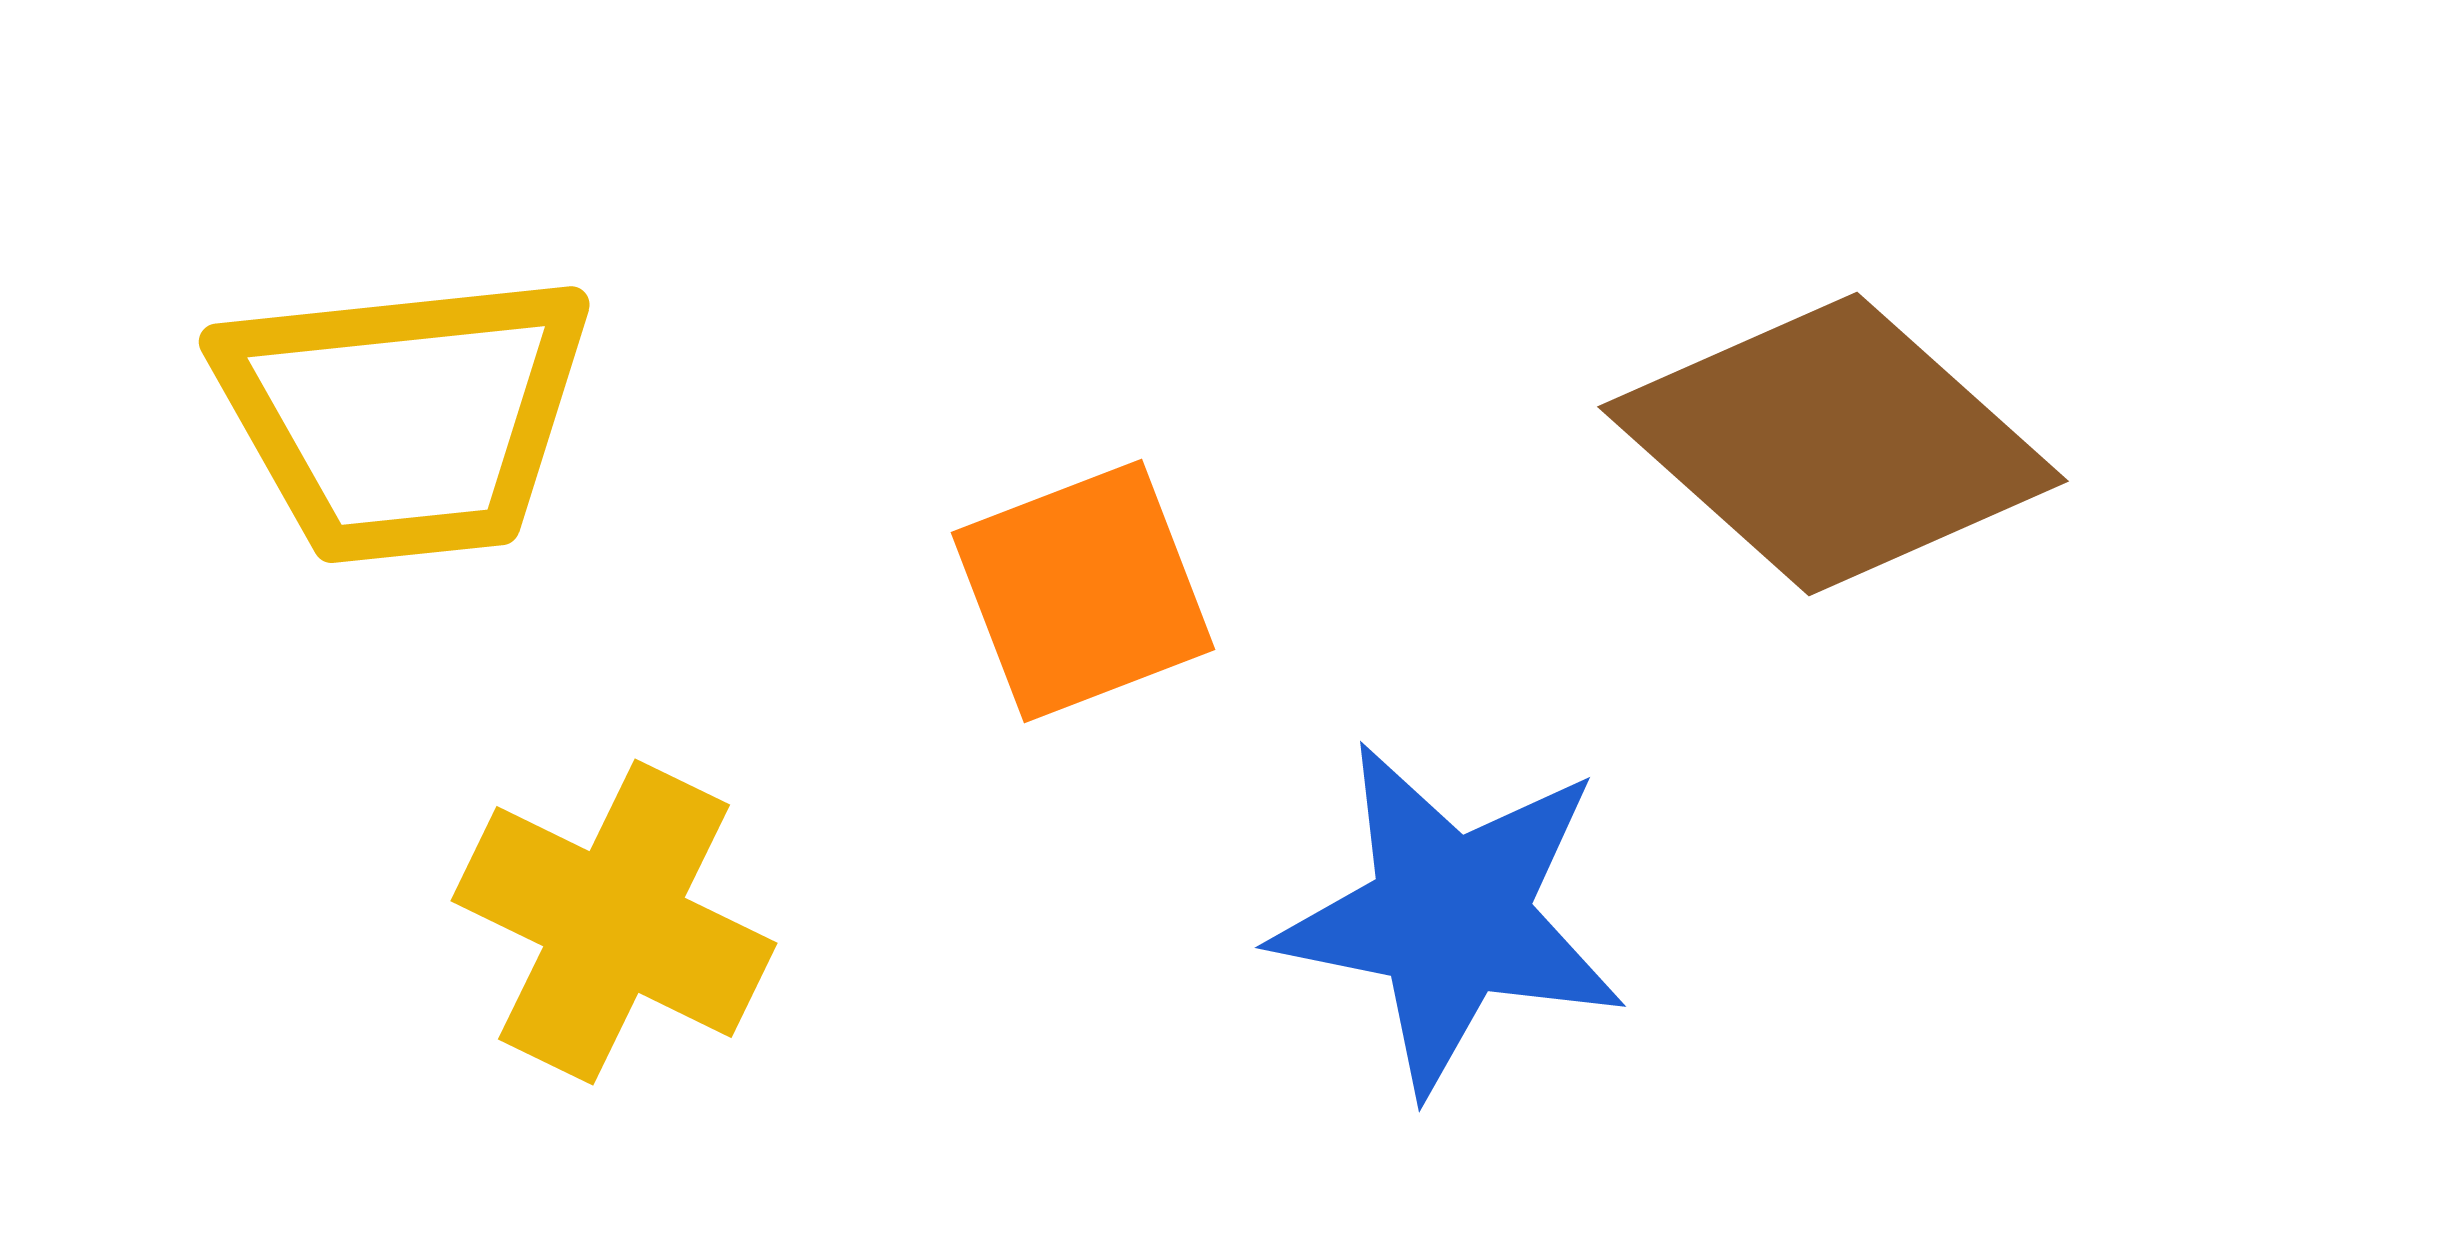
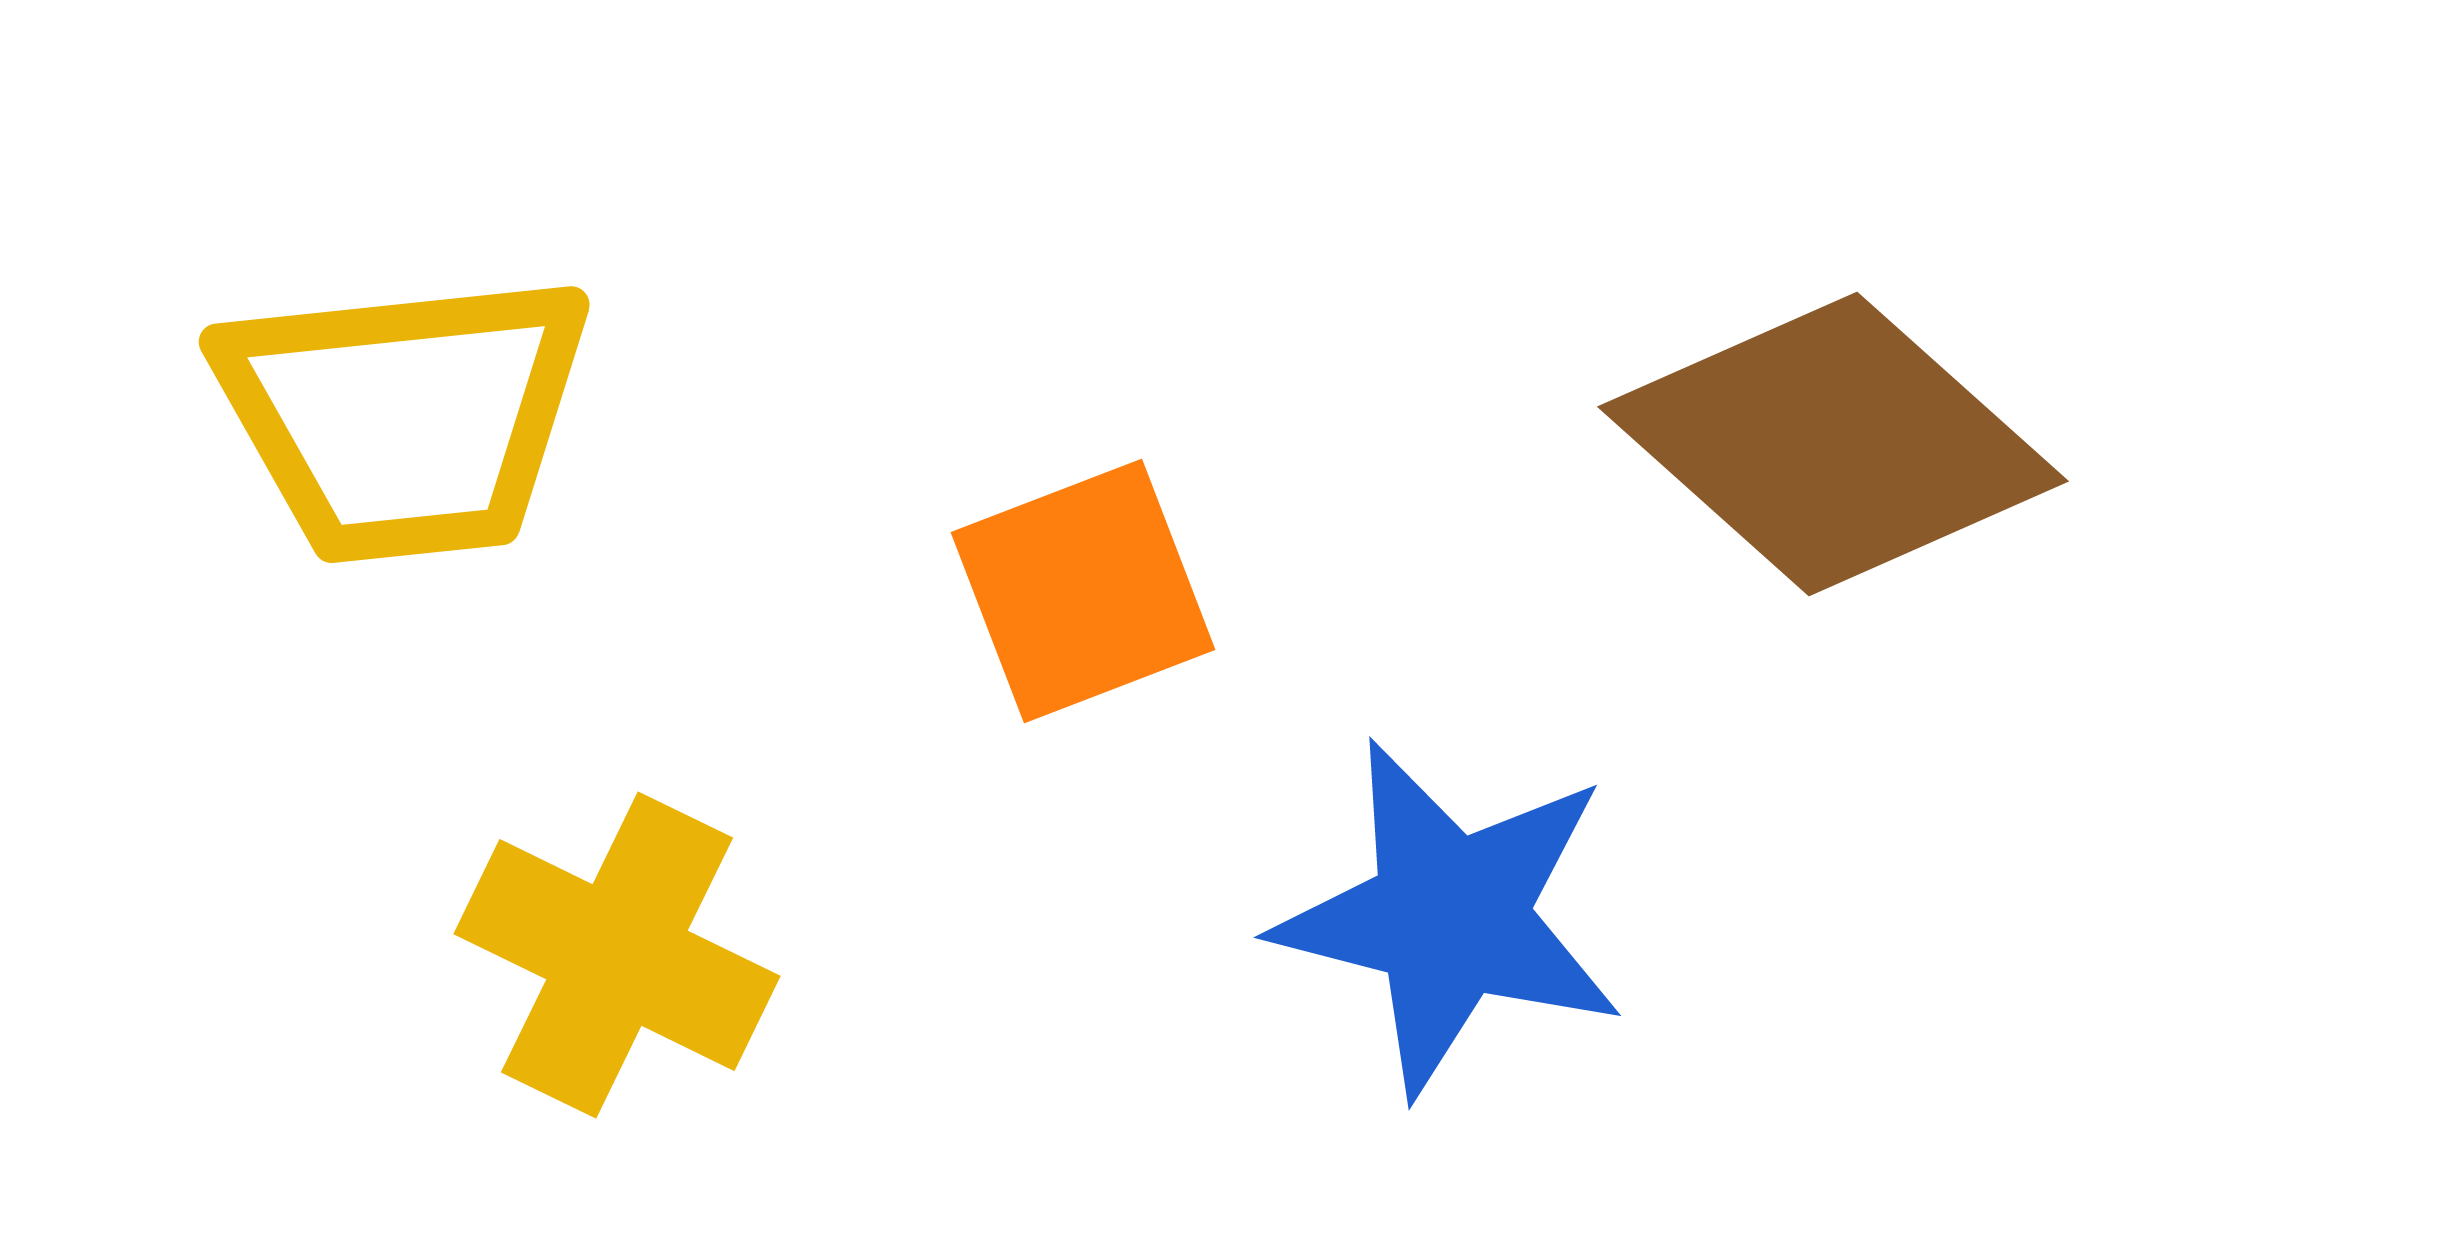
blue star: rotated 3 degrees clockwise
yellow cross: moved 3 px right, 33 px down
